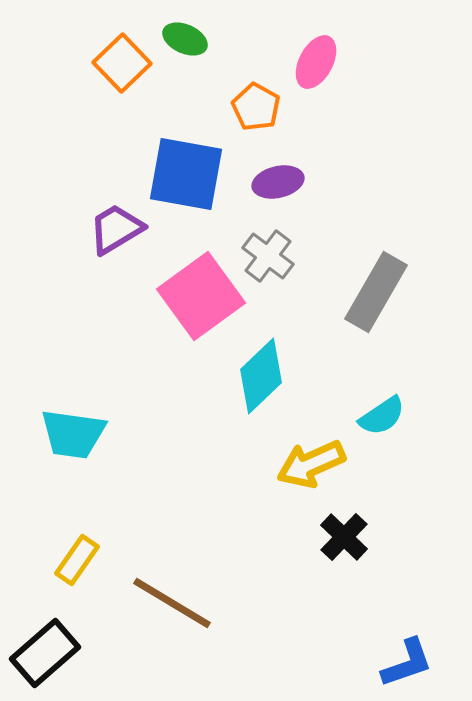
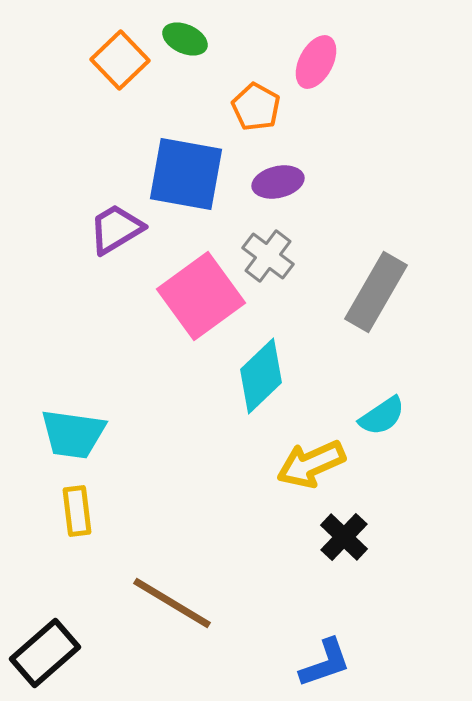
orange square: moved 2 px left, 3 px up
yellow rectangle: moved 49 px up; rotated 42 degrees counterclockwise
blue L-shape: moved 82 px left
